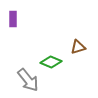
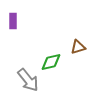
purple rectangle: moved 2 px down
green diamond: rotated 35 degrees counterclockwise
